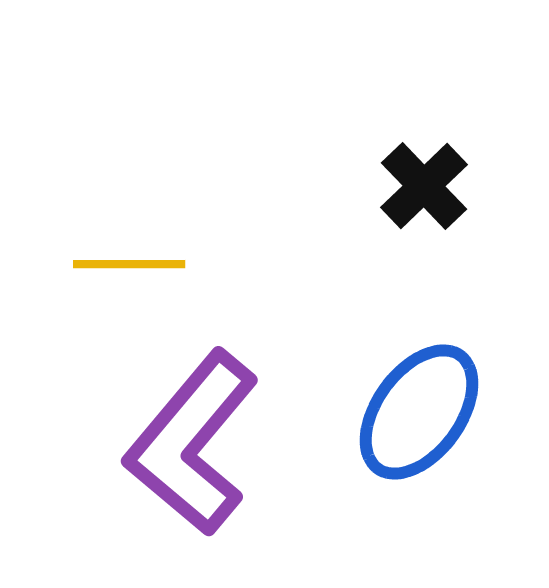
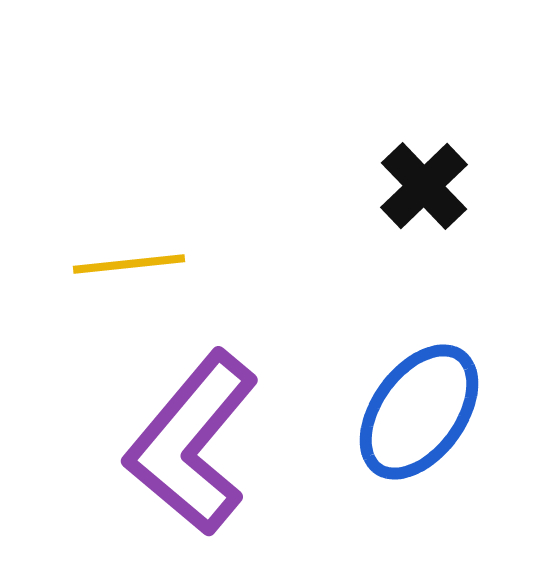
yellow line: rotated 6 degrees counterclockwise
